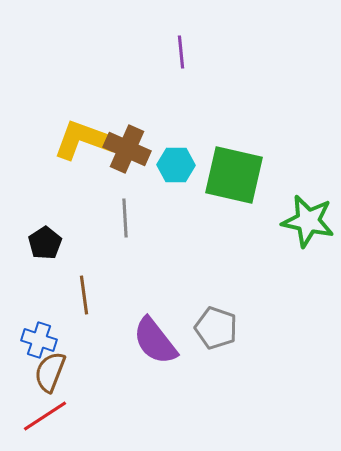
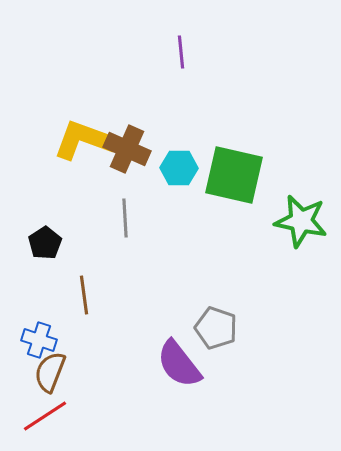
cyan hexagon: moved 3 px right, 3 px down
green star: moved 7 px left
purple semicircle: moved 24 px right, 23 px down
